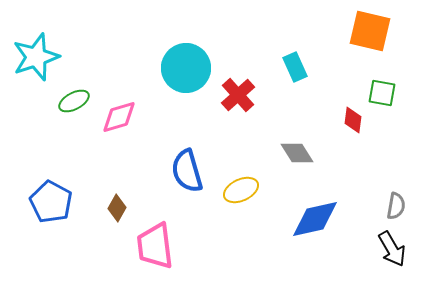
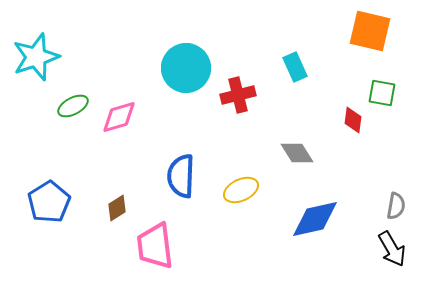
red cross: rotated 28 degrees clockwise
green ellipse: moved 1 px left, 5 px down
blue semicircle: moved 6 px left, 5 px down; rotated 18 degrees clockwise
blue pentagon: moved 2 px left; rotated 12 degrees clockwise
brown diamond: rotated 28 degrees clockwise
